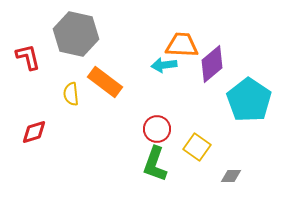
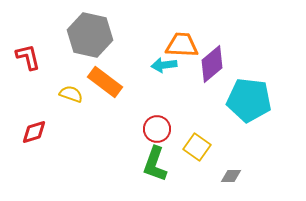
gray hexagon: moved 14 px right, 1 px down
yellow semicircle: rotated 115 degrees clockwise
cyan pentagon: rotated 27 degrees counterclockwise
